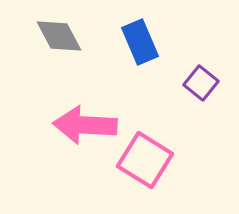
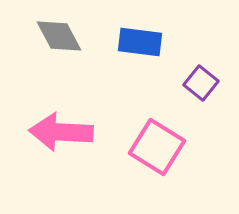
blue rectangle: rotated 60 degrees counterclockwise
pink arrow: moved 24 px left, 7 px down
pink square: moved 12 px right, 13 px up
